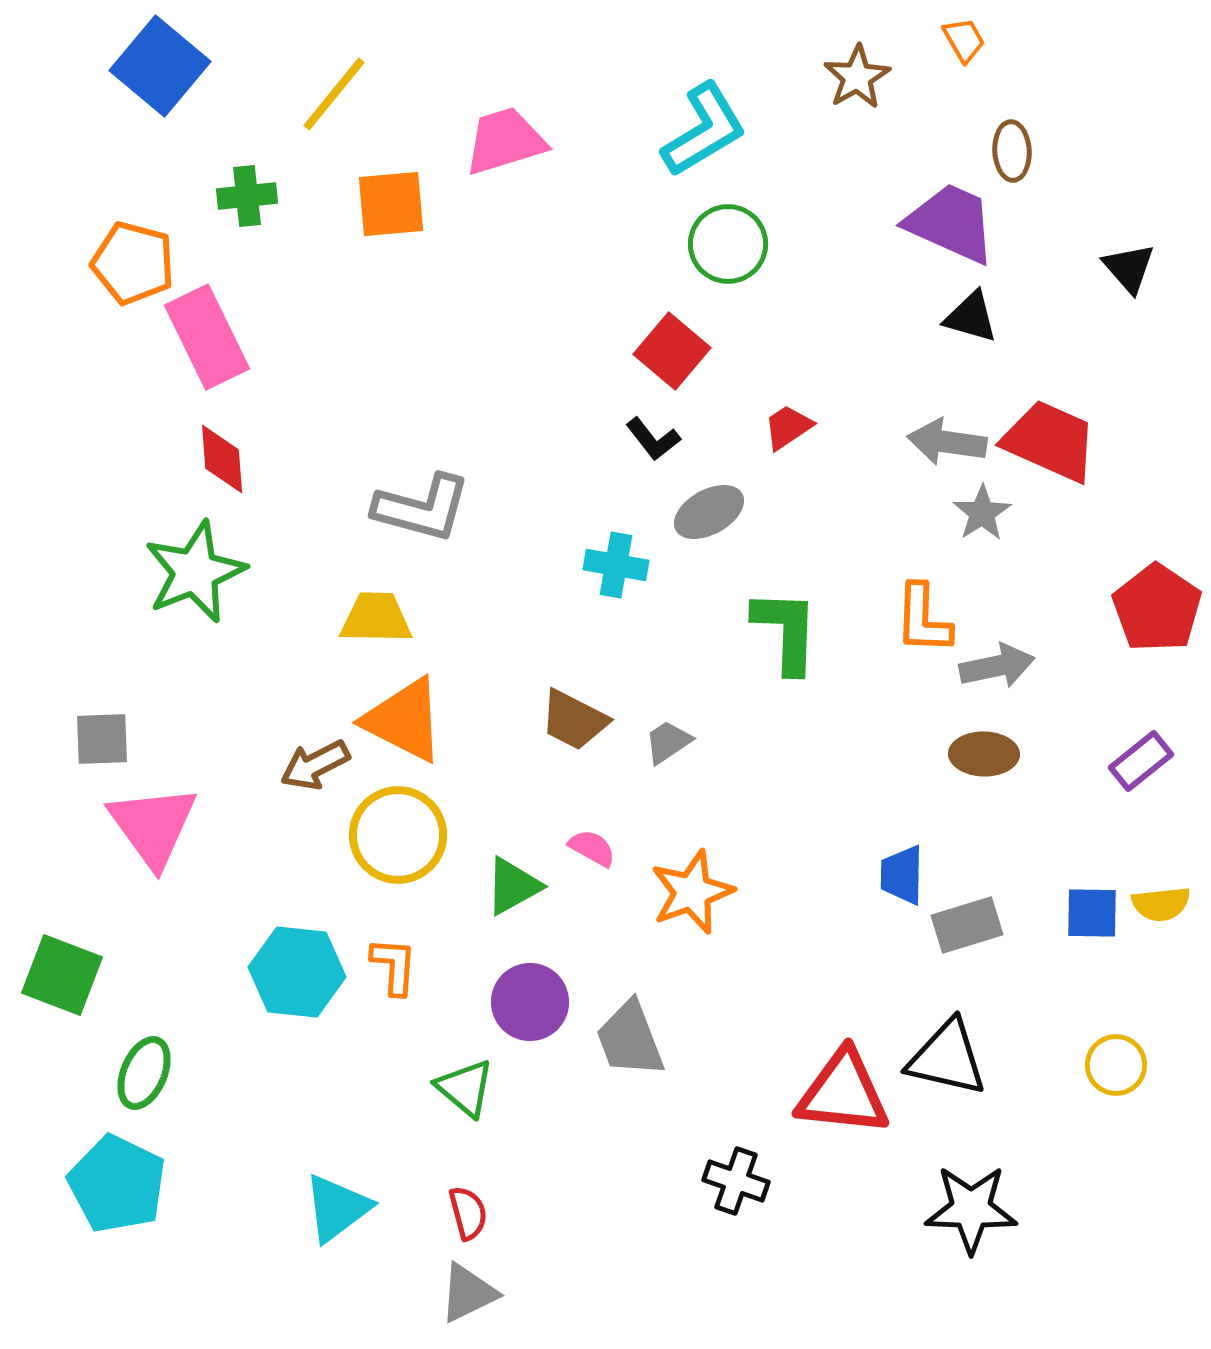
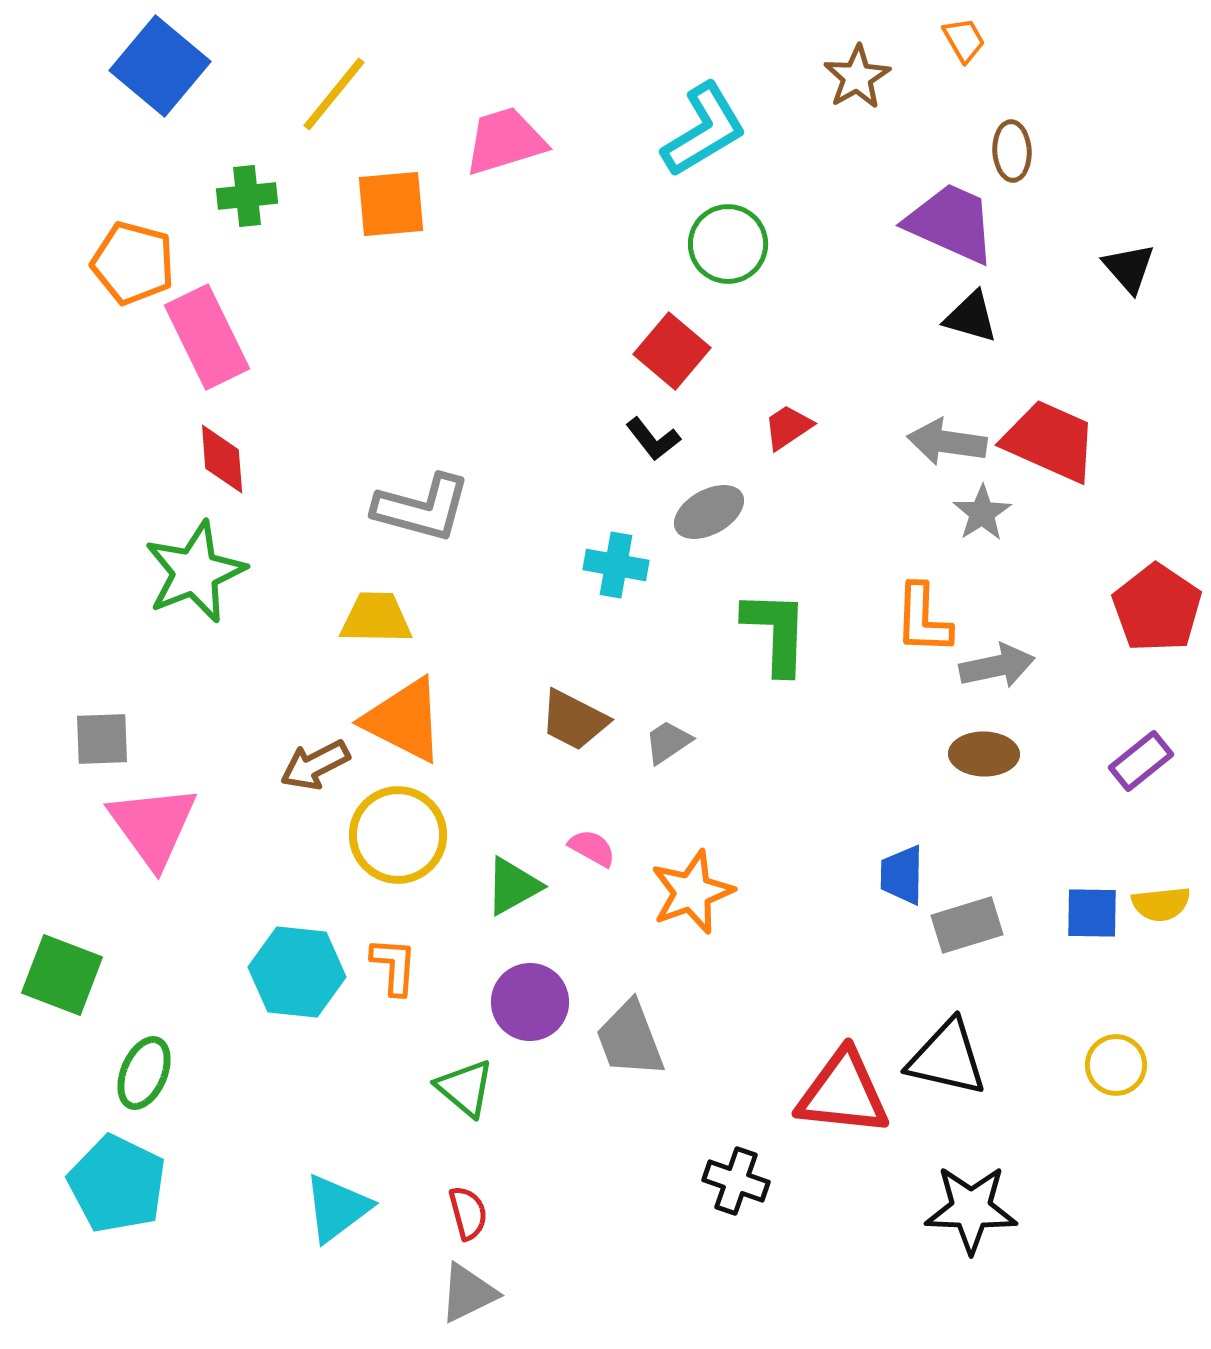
green L-shape at (786, 631): moved 10 px left, 1 px down
